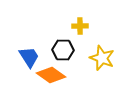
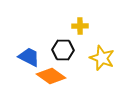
blue trapezoid: rotated 30 degrees counterclockwise
orange diamond: moved 1 px down
